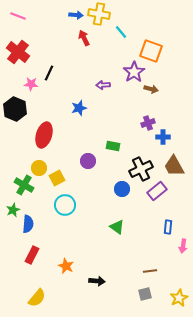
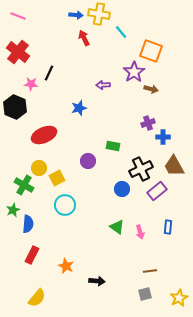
black hexagon: moved 2 px up
red ellipse: rotated 50 degrees clockwise
pink arrow: moved 43 px left, 14 px up; rotated 24 degrees counterclockwise
